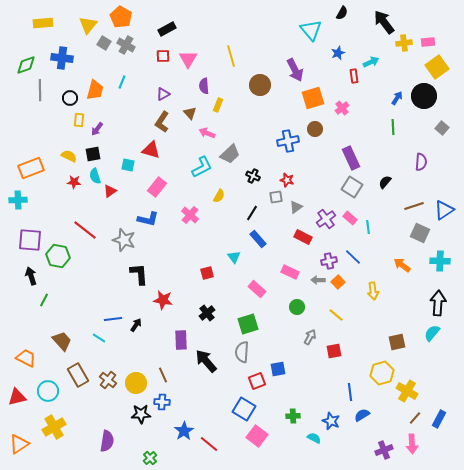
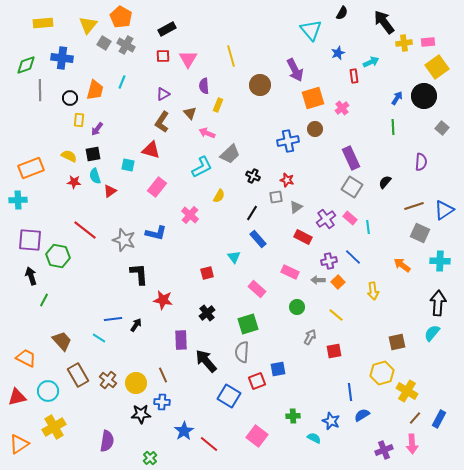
blue L-shape at (148, 219): moved 8 px right, 14 px down
blue square at (244, 409): moved 15 px left, 13 px up
